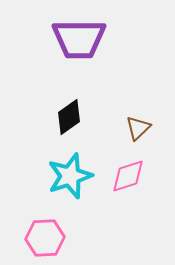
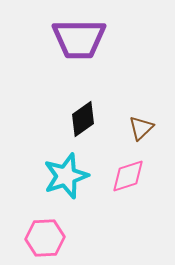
black diamond: moved 14 px right, 2 px down
brown triangle: moved 3 px right
cyan star: moved 4 px left
